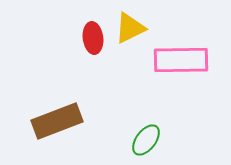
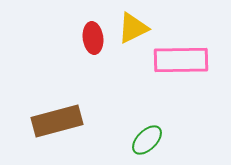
yellow triangle: moved 3 px right
brown rectangle: rotated 6 degrees clockwise
green ellipse: moved 1 px right; rotated 8 degrees clockwise
